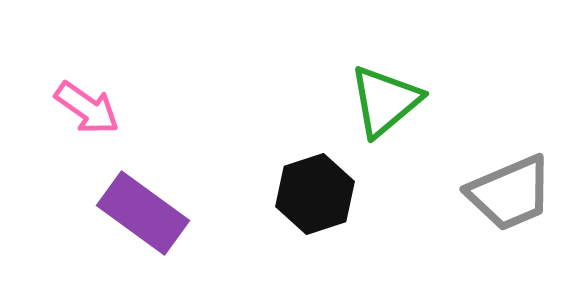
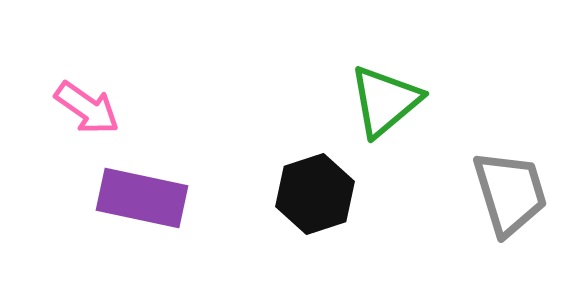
gray trapezoid: rotated 84 degrees counterclockwise
purple rectangle: moved 1 px left, 15 px up; rotated 24 degrees counterclockwise
